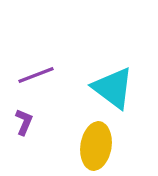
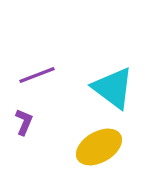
purple line: moved 1 px right
yellow ellipse: moved 3 px right, 1 px down; rotated 51 degrees clockwise
